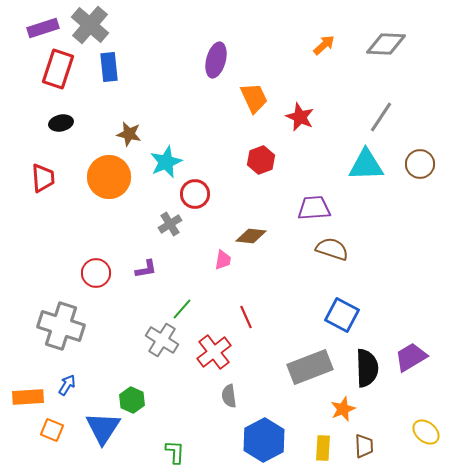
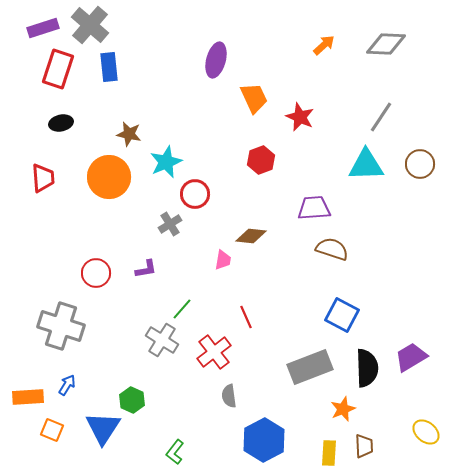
yellow rectangle at (323, 448): moved 6 px right, 5 px down
green L-shape at (175, 452): rotated 145 degrees counterclockwise
